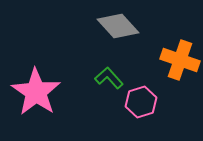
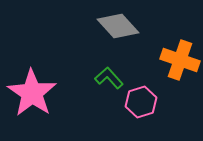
pink star: moved 4 px left, 1 px down
